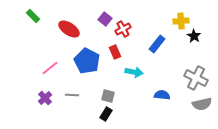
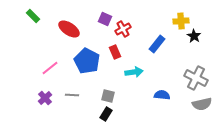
purple square: rotated 16 degrees counterclockwise
cyan arrow: rotated 18 degrees counterclockwise
